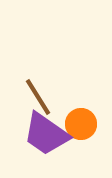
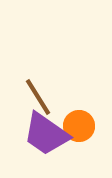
orange circle: moved 2 px left, 2 px down
